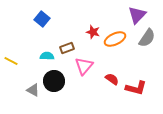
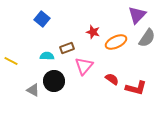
orange ellipse: moved 1 px right, 3 px down
